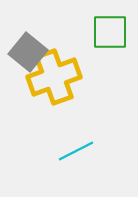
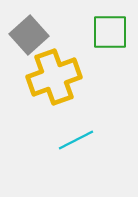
gray square: moved 1 px right, 17 px up; rotated 9 degrees clockwise
cyan line: moved 11 px up
